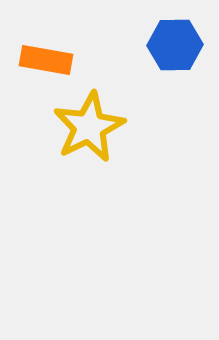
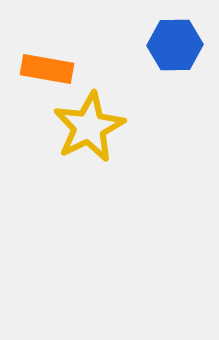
orange rectangle: moved 1 px right, 9 px down
